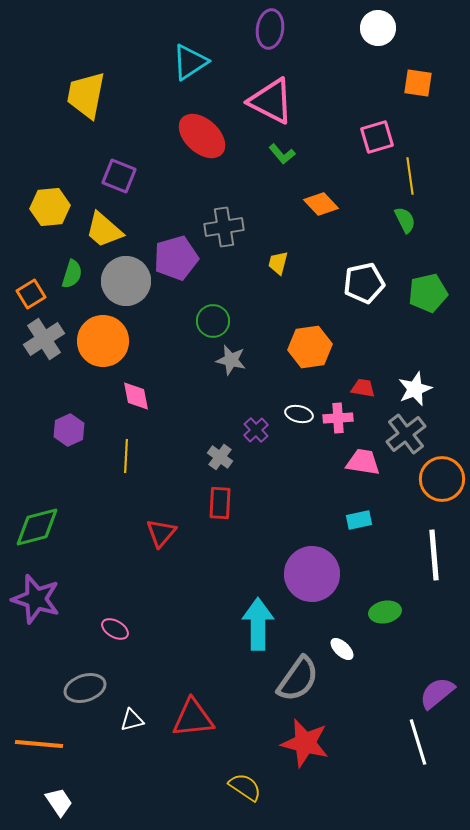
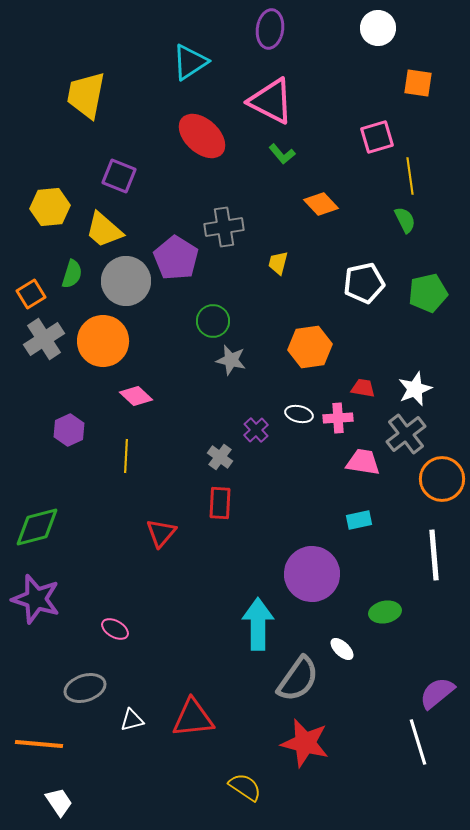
purple pentagon at (176, 258): rotated 24 degrees counterclockwise
pink diamond at (136, 396): rotated 36 degrees counterclockwise
